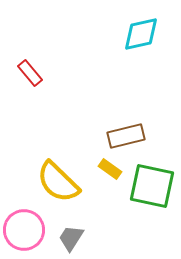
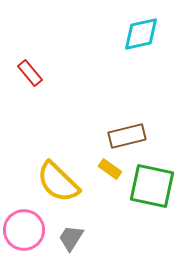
brown rectangle: moved 1 px right
